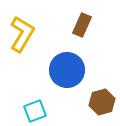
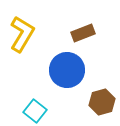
brown rectangle: moved 1 px right, 8 px down; rotated 45 degrees clockwise
cyan square: rotated 30 degrees counterclockwise
